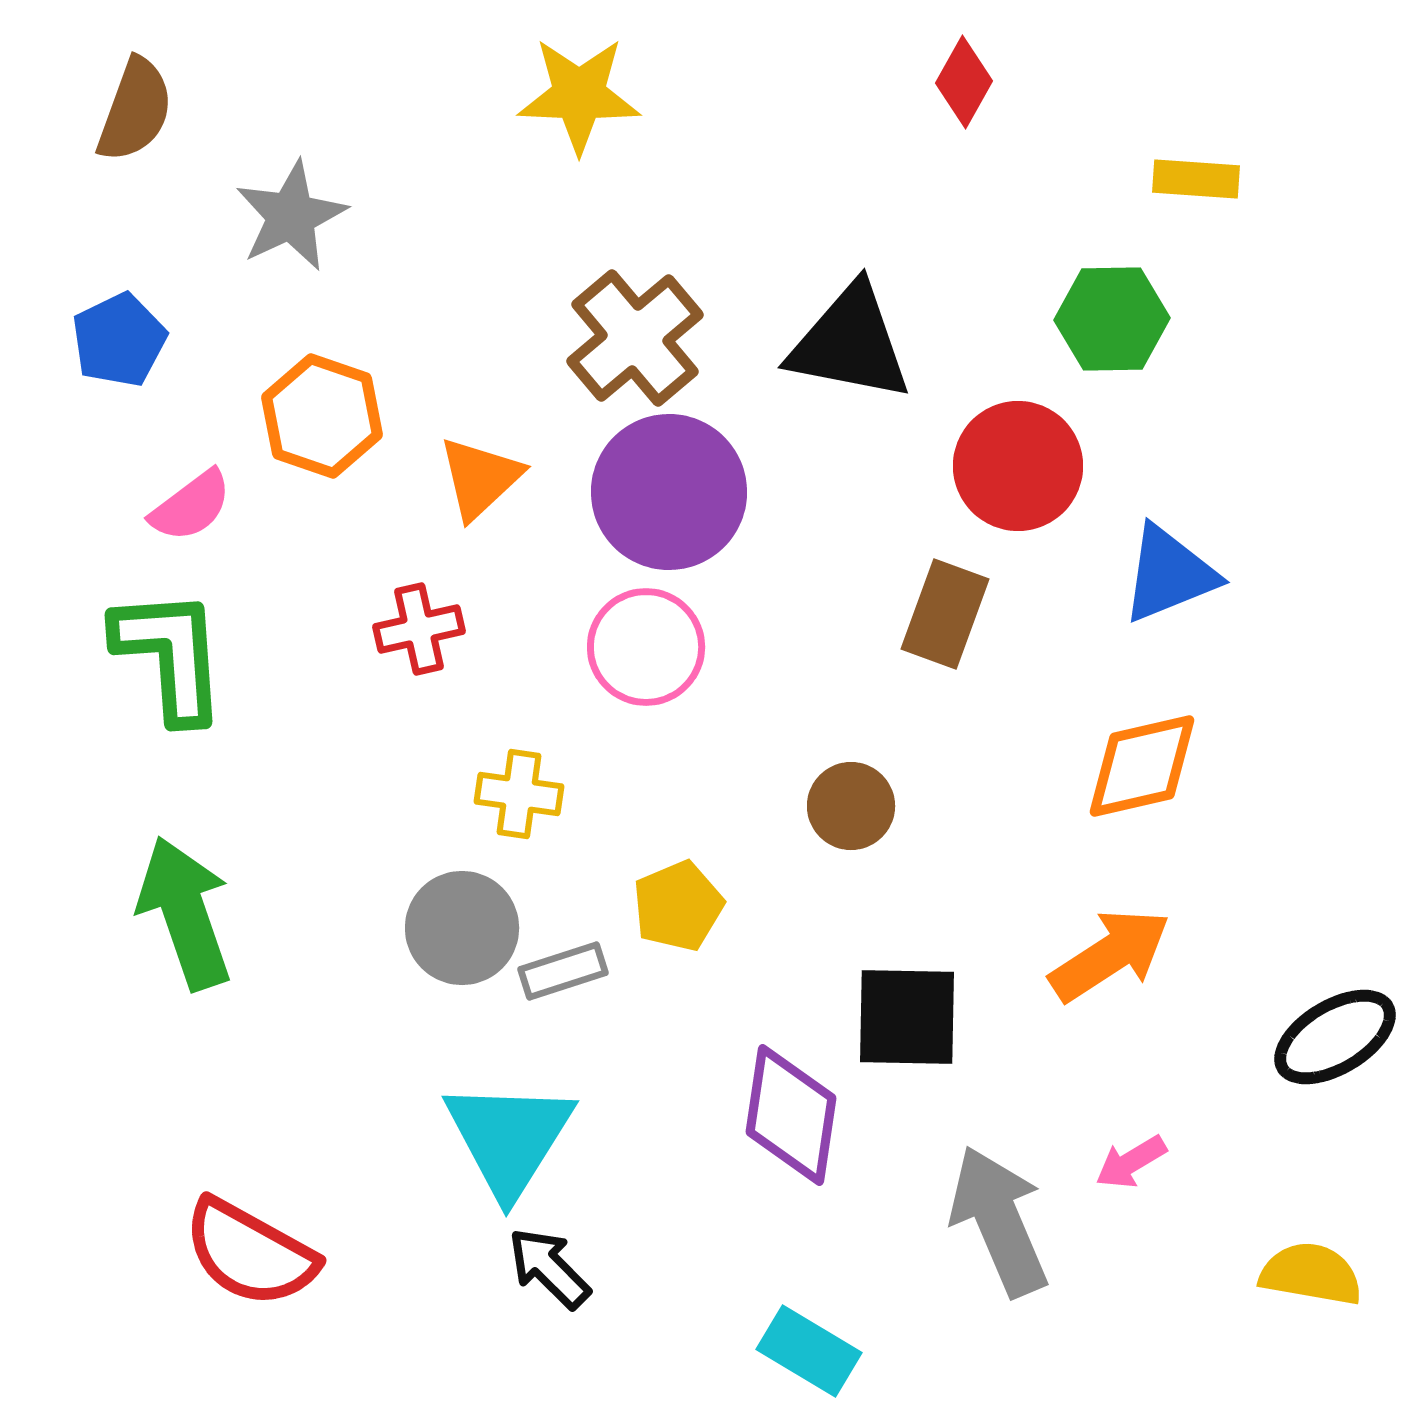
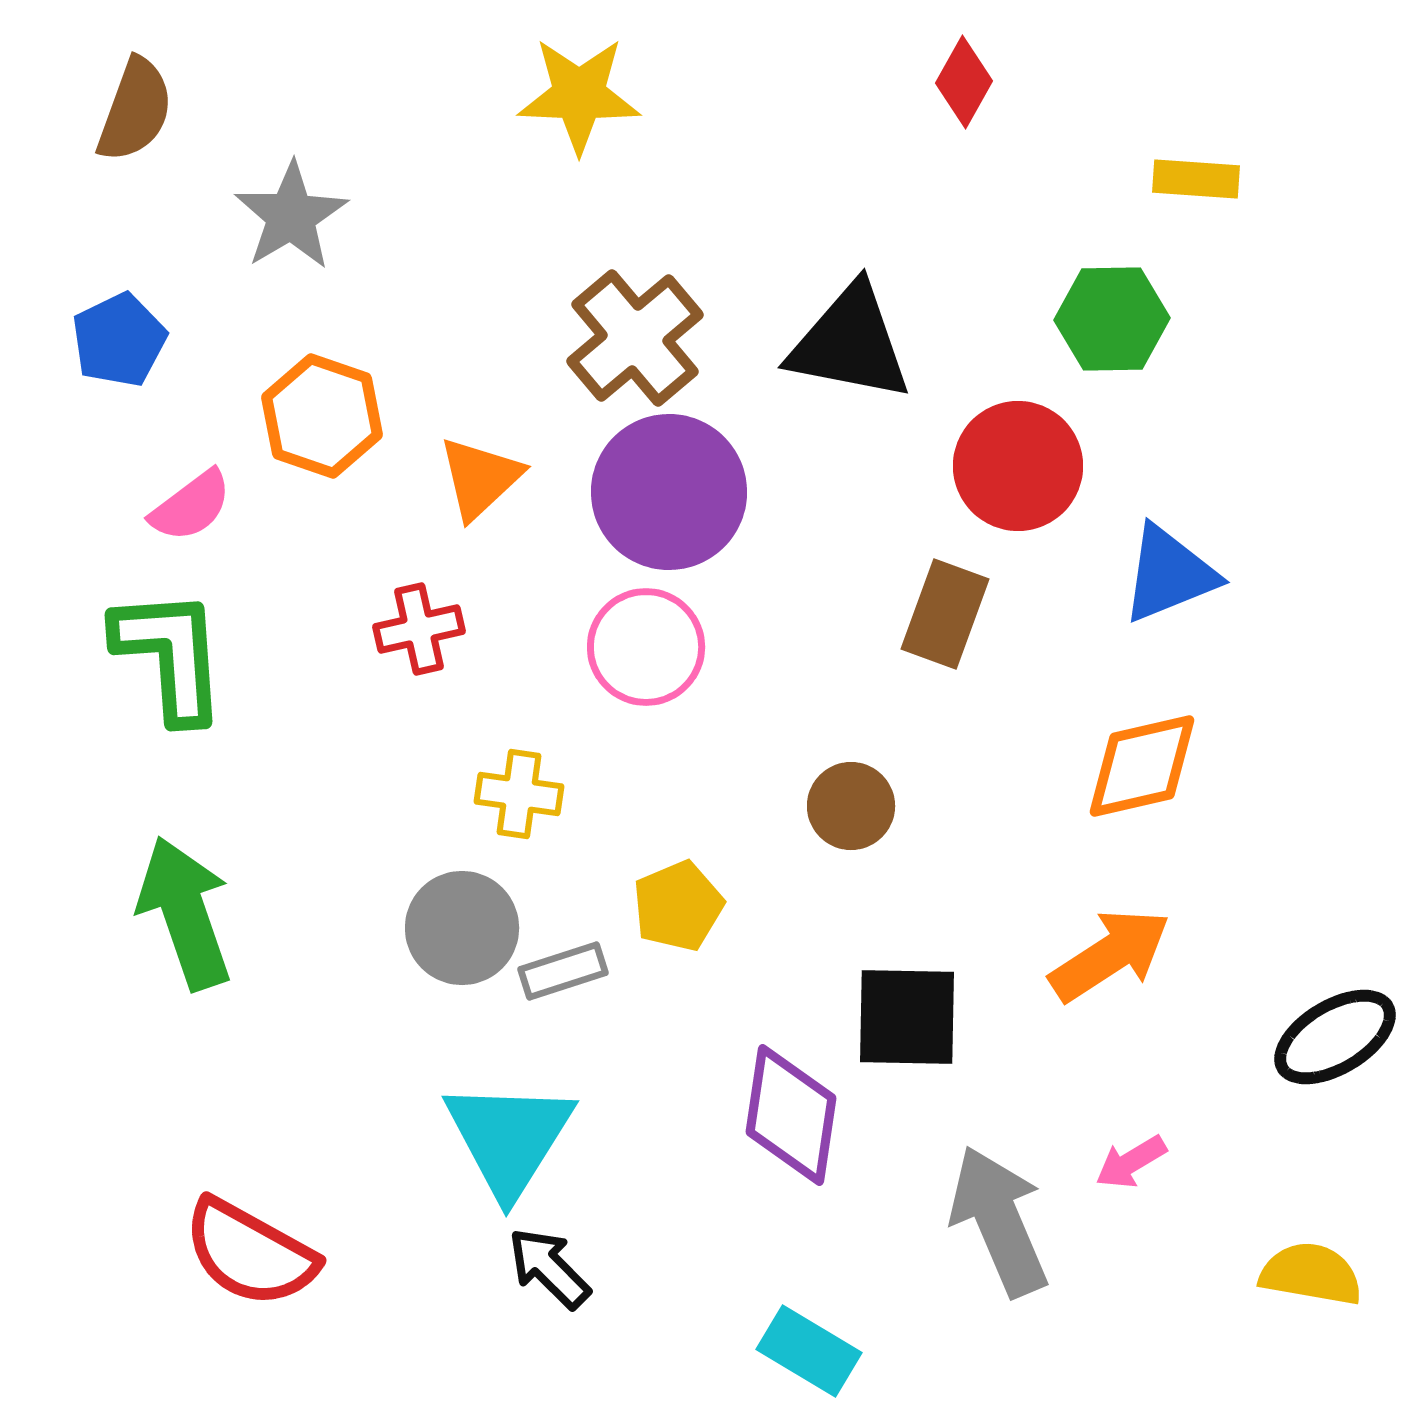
gray star: rotated 6 degrees counterclockwise
